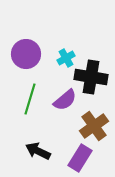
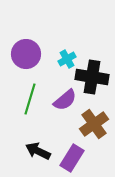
cyan cross: moved 1 px right, 1 px down
black cross: moved 1 px right
brown cross: moved 2 px up
purple rectangle: moved 8 px left
